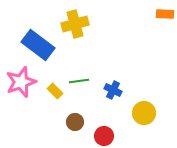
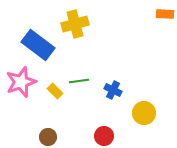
brown circle: moved 27 px left, 15 px down
